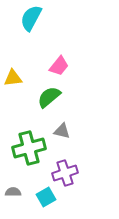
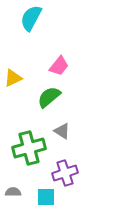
yellow triangle: rotated 18 degrees counterclockwise
gray triangle: rotated 18 degrees clockwise
cyan square: rotated 30 degrees clockwise
